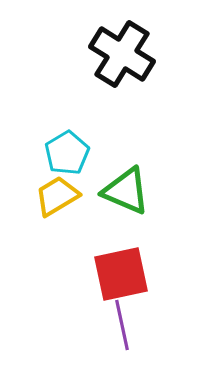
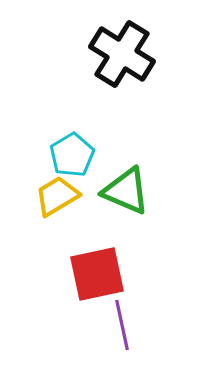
cyan pentagon: moved 5 px right, 2 px down
red square: moved 24 px left
